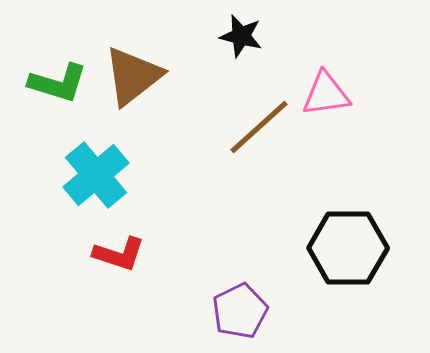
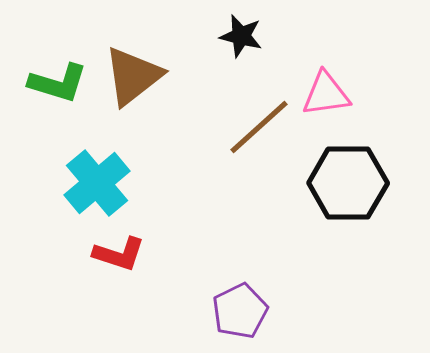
cyan cross: moved 1 px right, 8 px down
black hexagon: moved 65 px up
